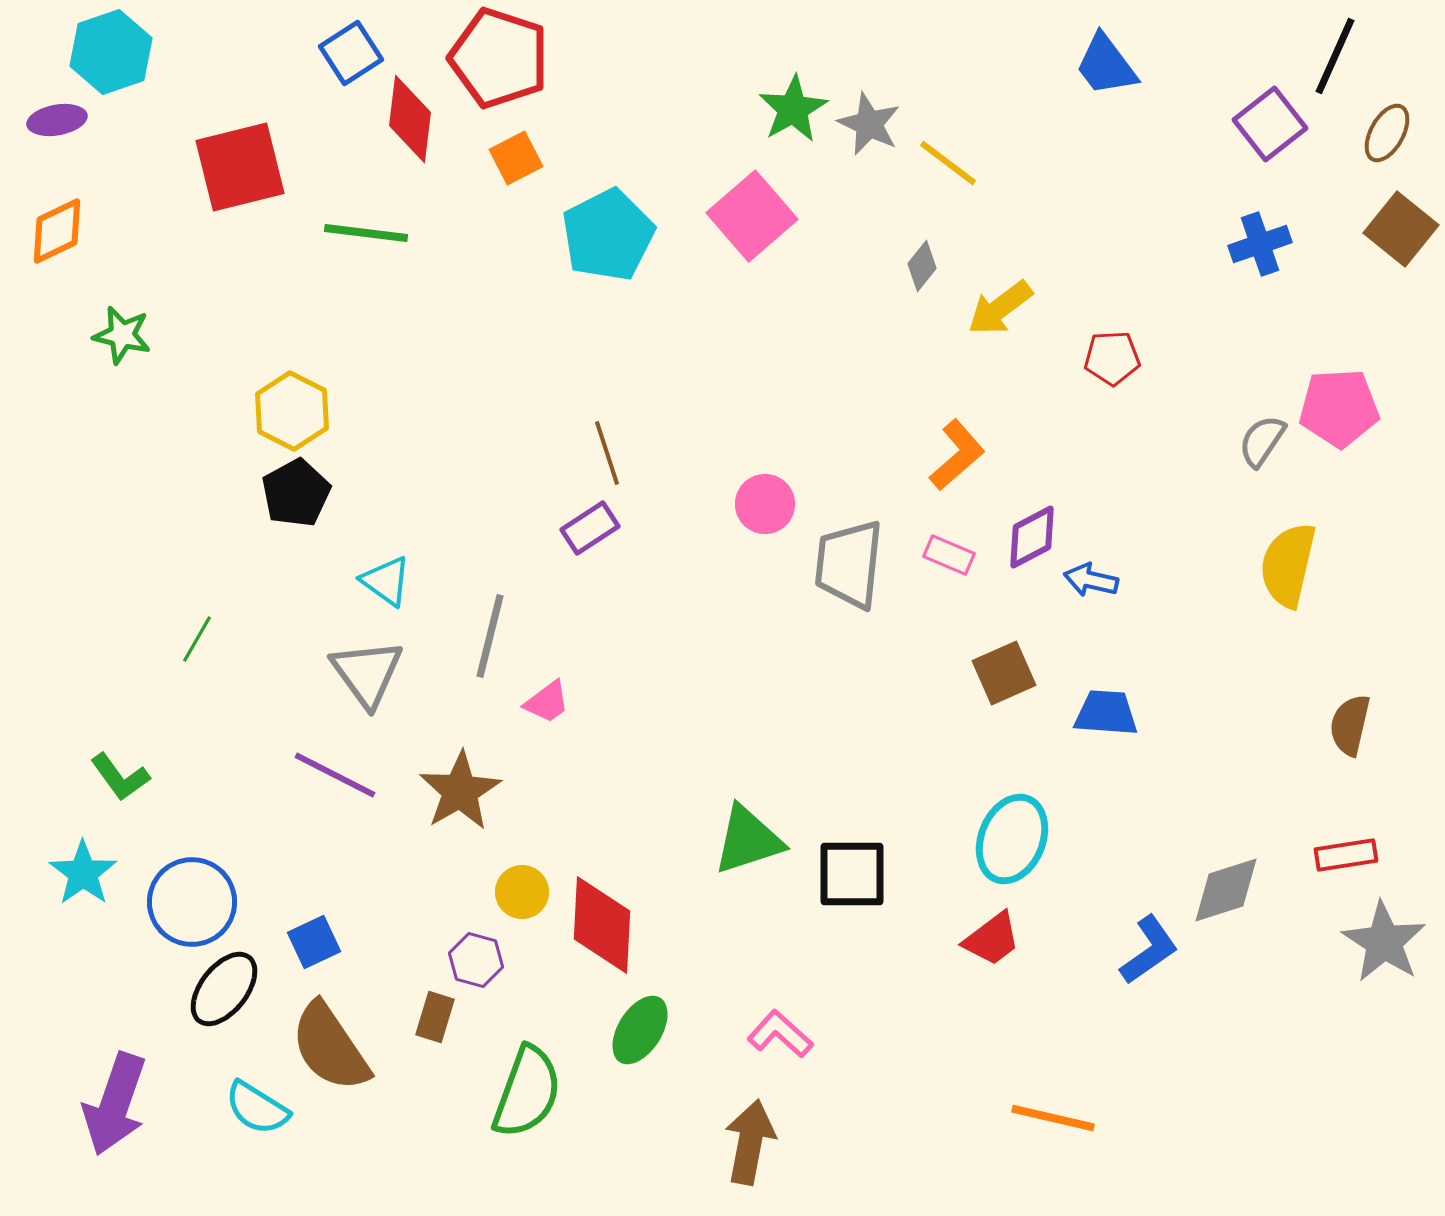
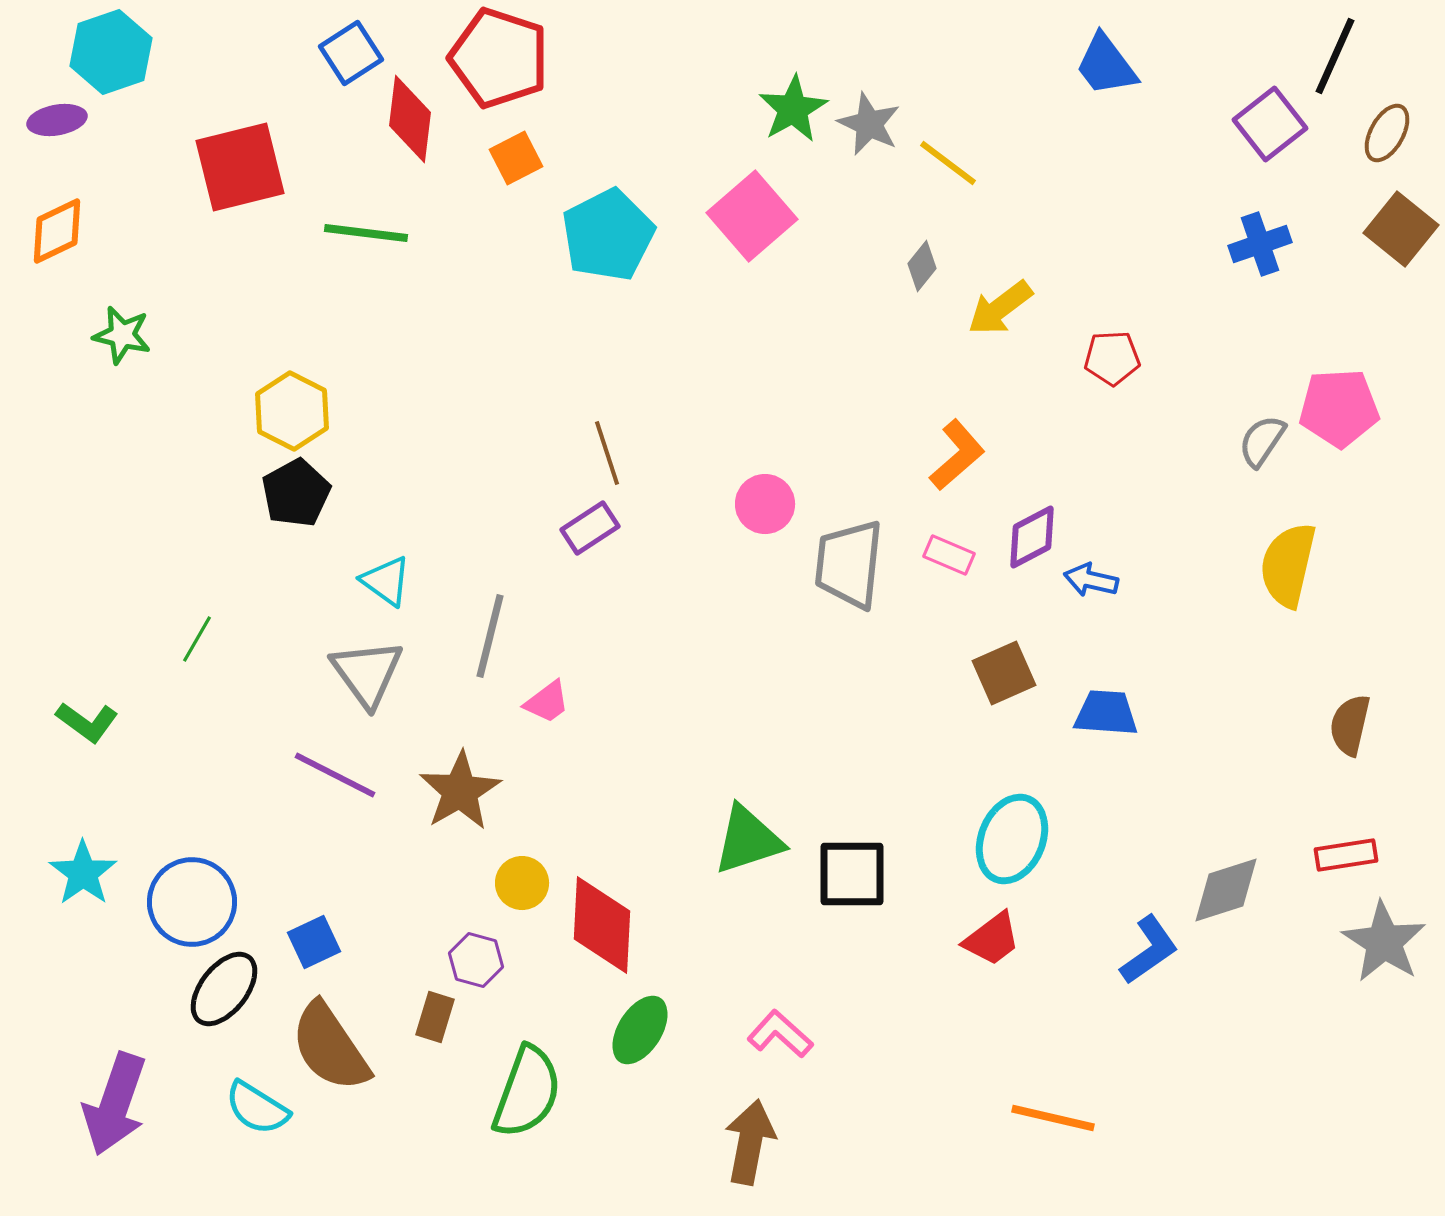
green L-shape at (120, 777): moved 33 px left, 55 px up; rotated 18 degrees counterclockwise
yellow circle at (522, 892): moved 9 px up
